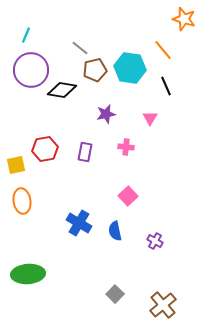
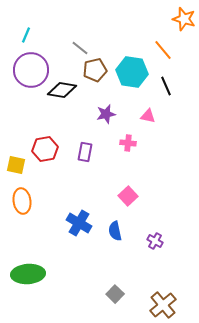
cyan hexagon: moved 2 px right, 4 px down
pink triangle: moved 2 px left, 2 px up; rotated 49 degrees counterclockwise
pink cross: moved 2 px right, 4 px up
yellow square: rotated 24 degrees clockwise
